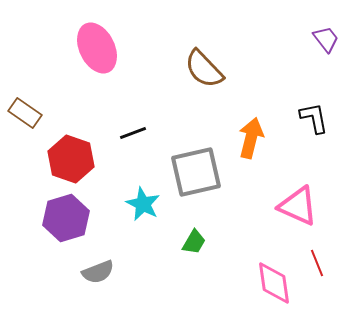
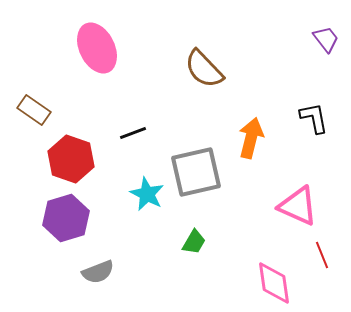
brown rectangle: moved 9 px right, 3 px up
cyan star: moved 4 px right, 10 px up
red line: moved 5 px right, 8 px up
